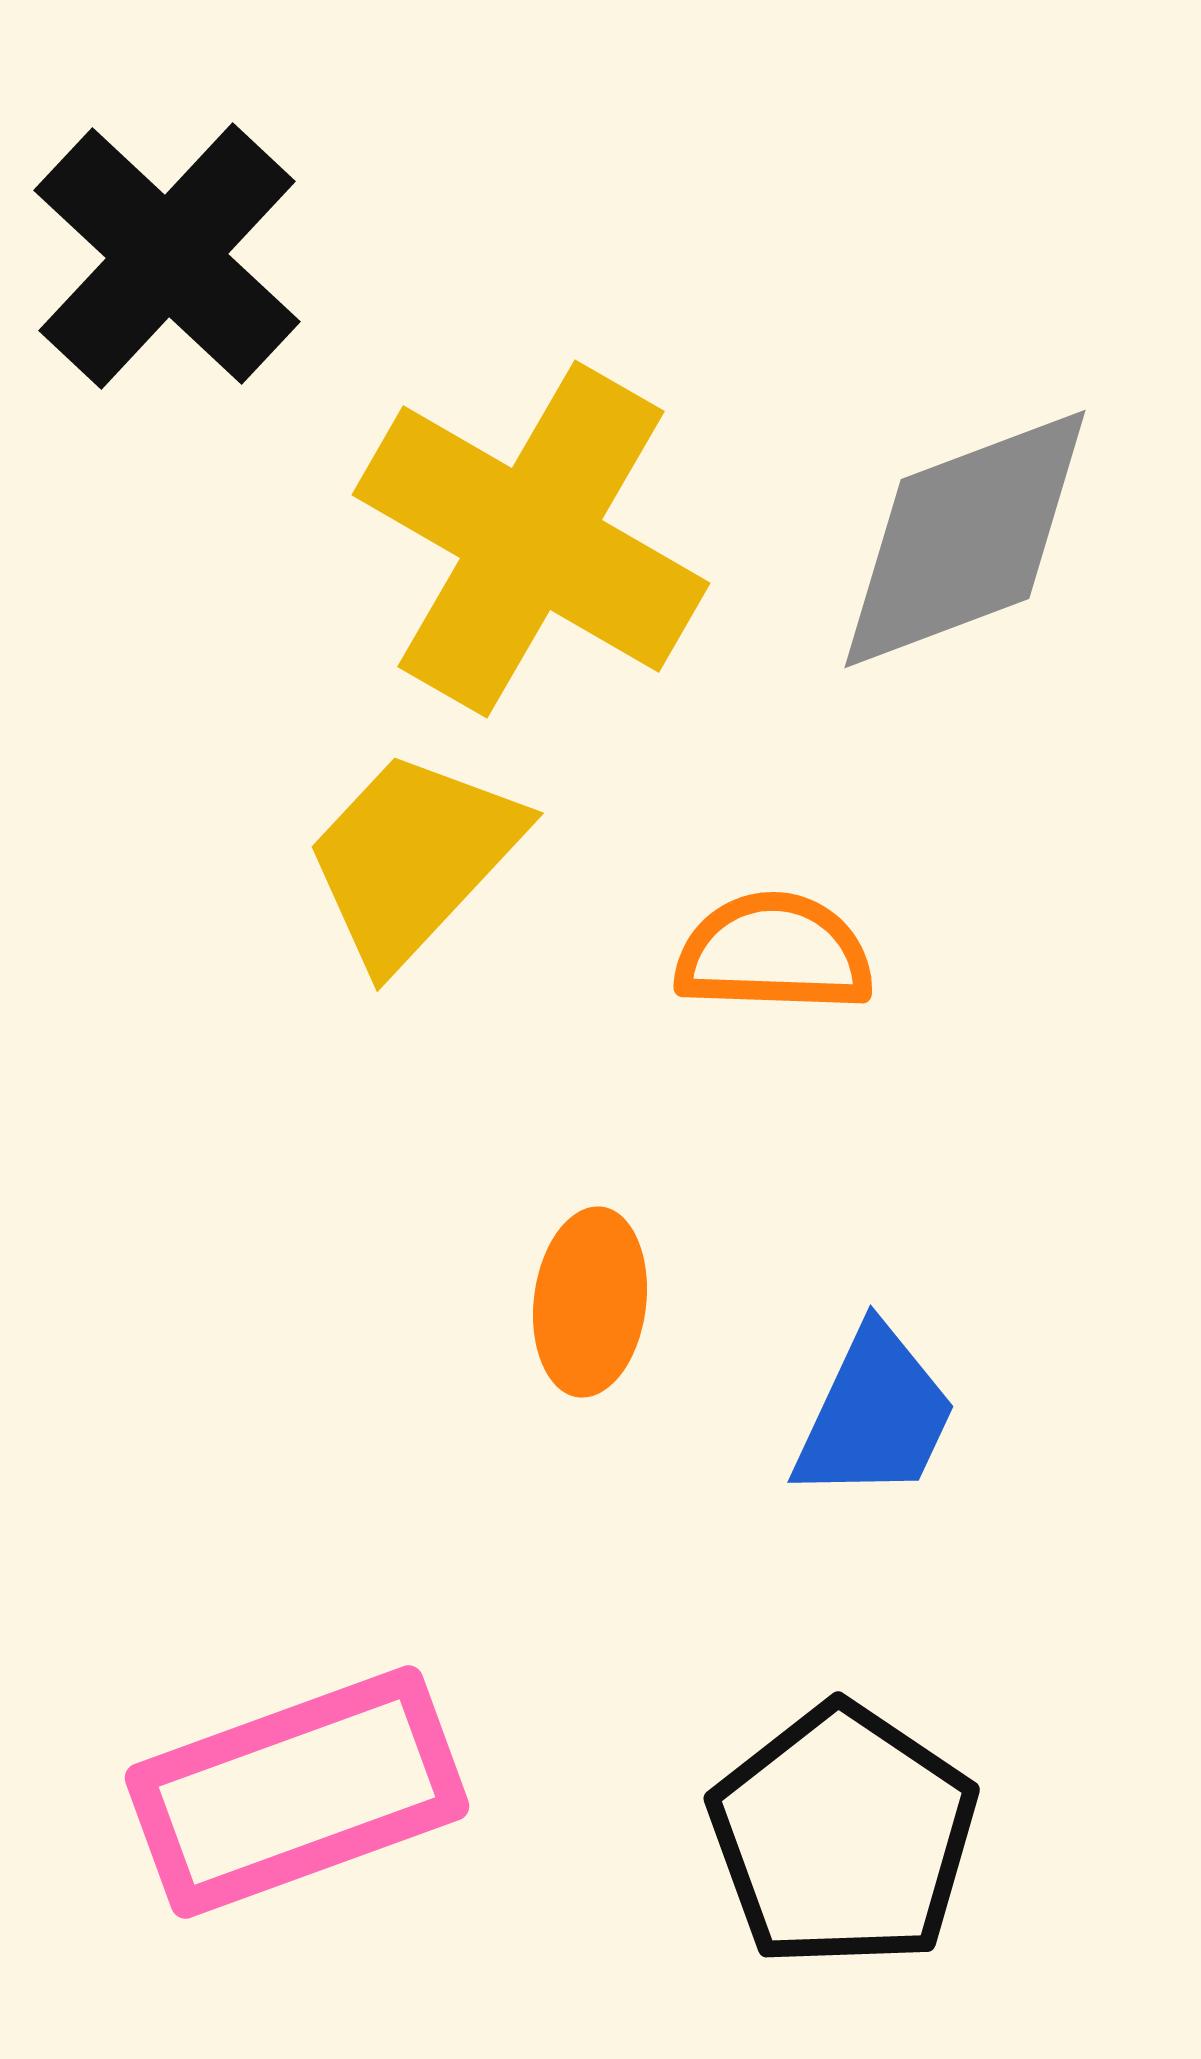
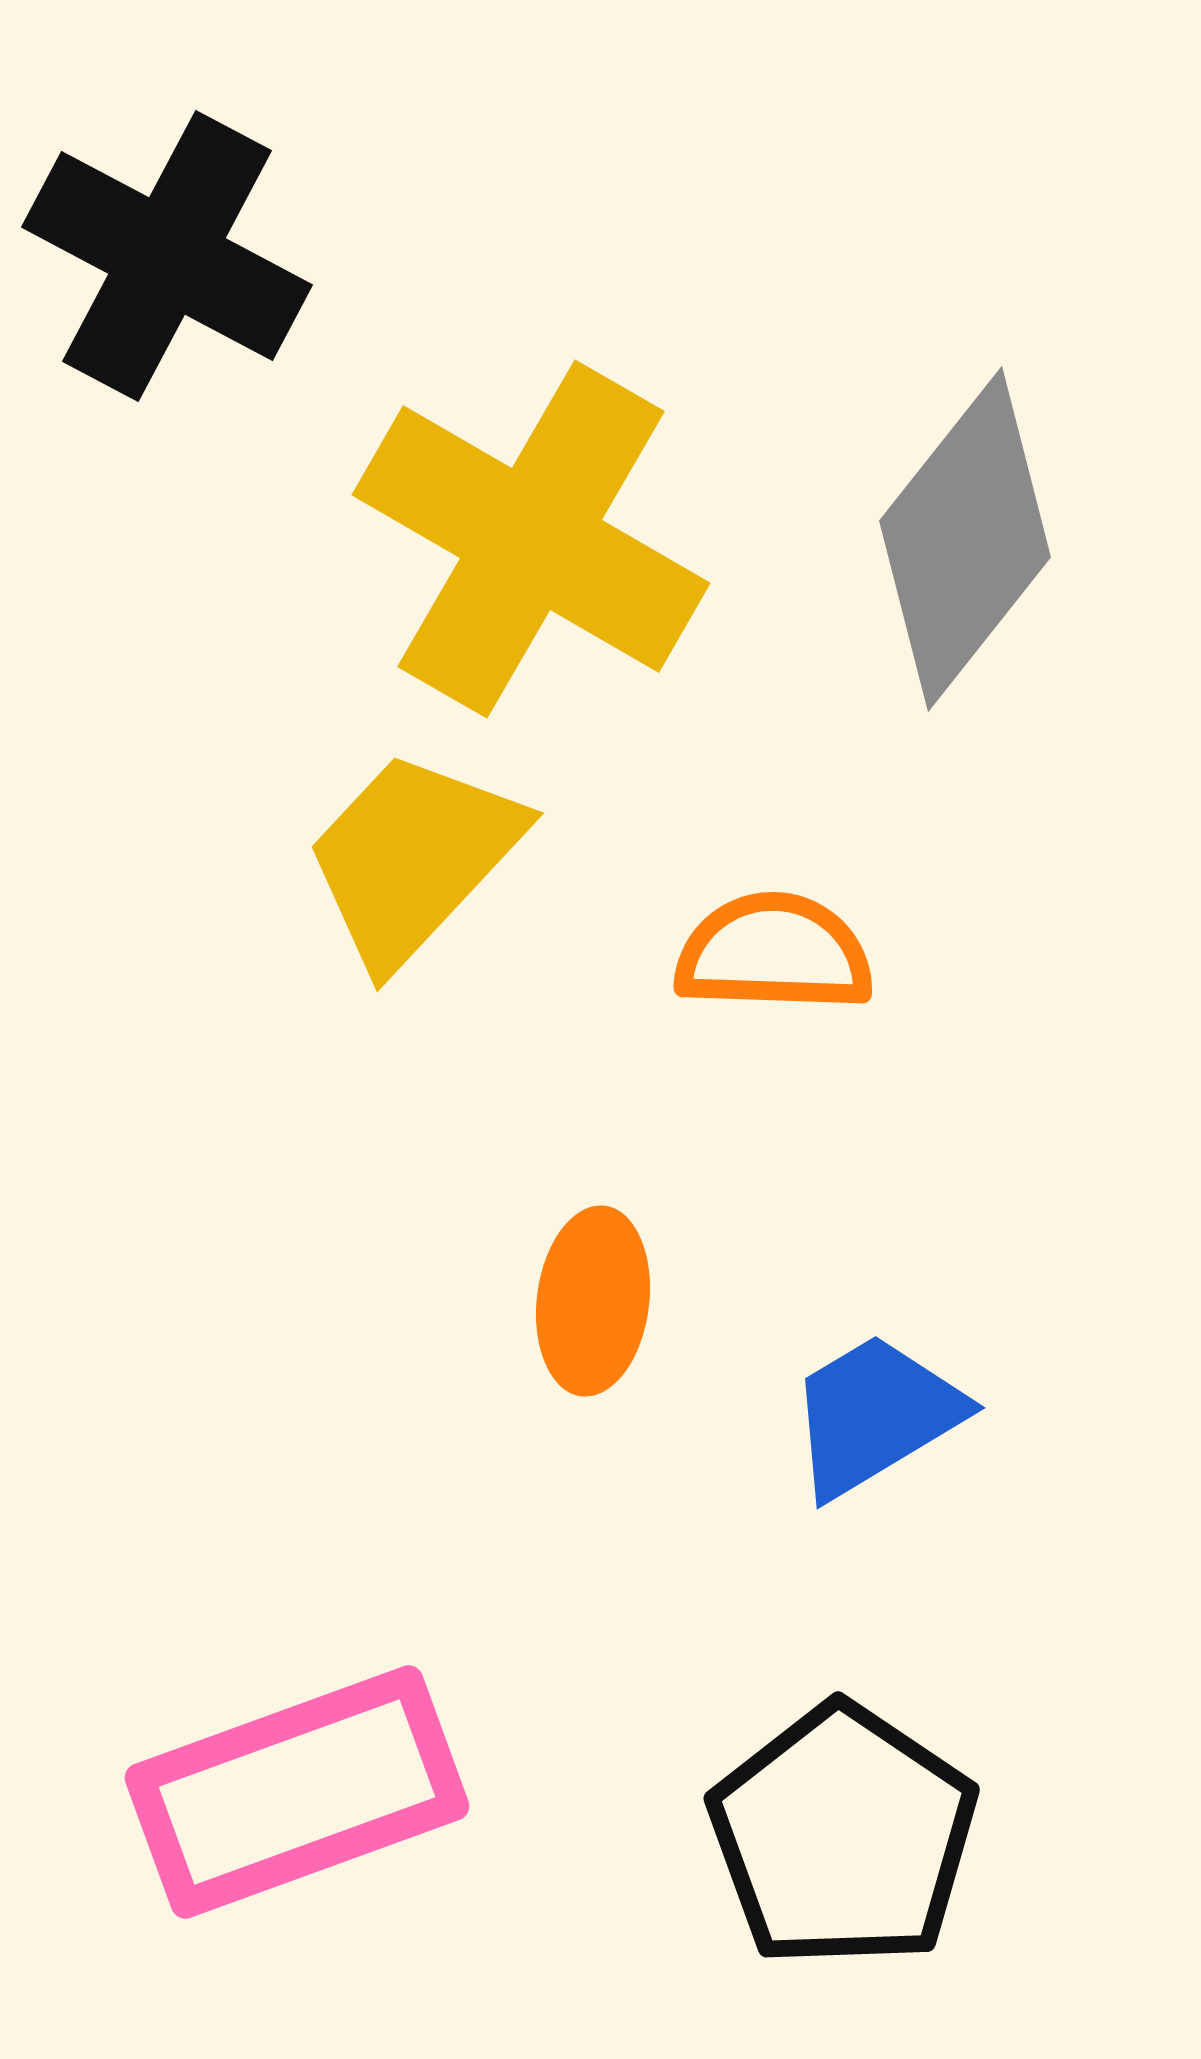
black cross: rotated 15 degrees counterclockwise
gray diamond: rotated 31 degrees counterclockwise
orange ellipse: moved 3 px right, 1 px up
blue trapezoid: rotated 146 degrees counterclockwise
